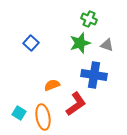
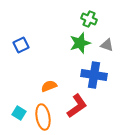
blue square: moved 10 px left, 2 px down; rotated 21 degrees clockwise
orange semicircle: moved 3 px left, 1 px down
red L-shape: moved 1 px right, 2 px down
